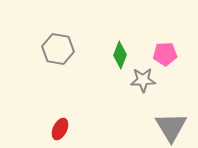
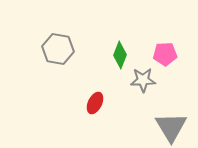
red ellipse: moved 35 px right, 26 px up
